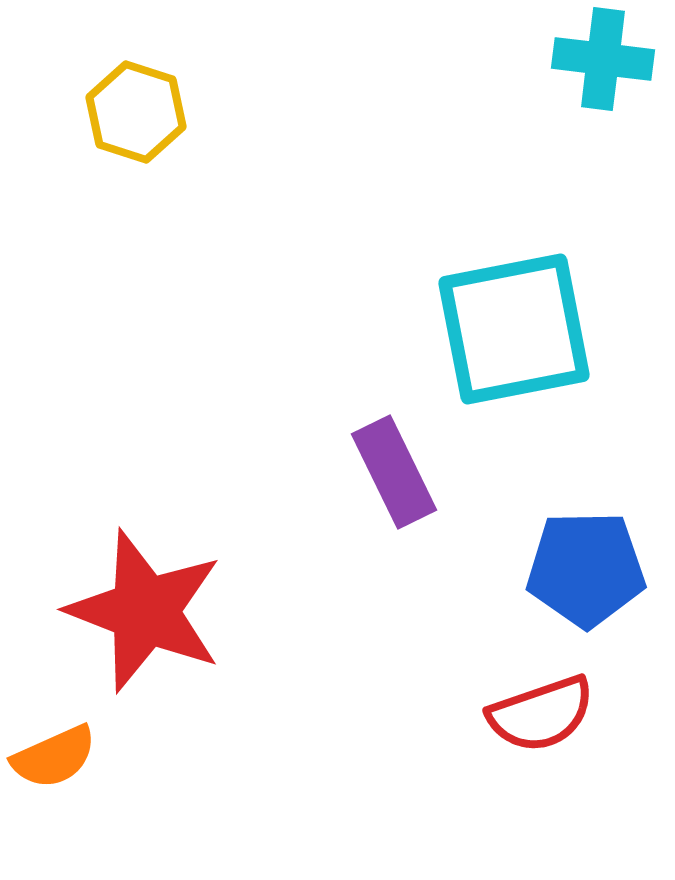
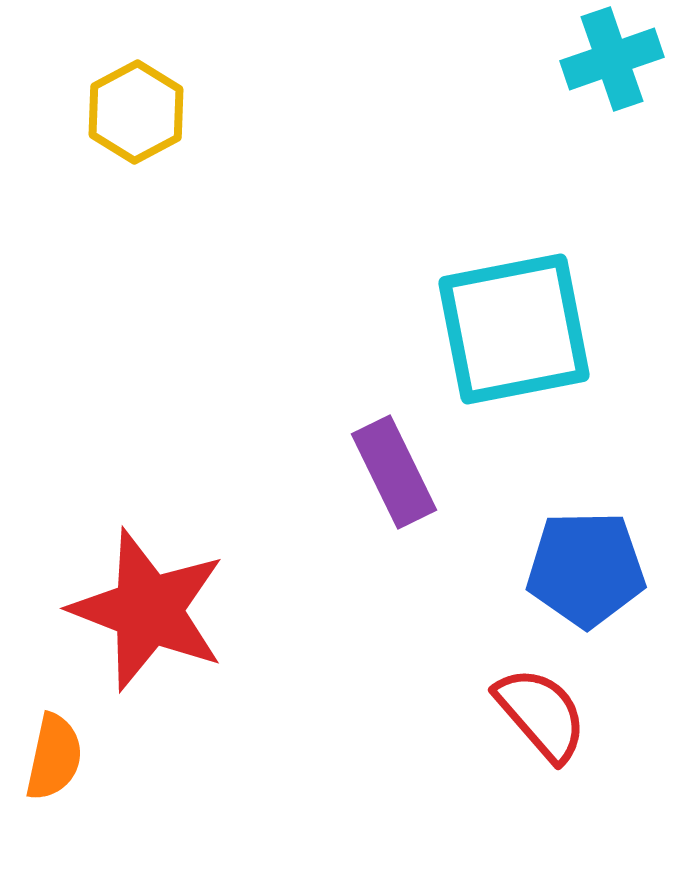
cyan cross: moved 9 px right; rotated 26 degrees counterclockwise
yellow hexagon: rotated 14 degrees clockwise
red star: moved 3 px right, 1 px up
red semicircle: rotated 112 degrees counterclockwise
orange semicircle: rotated 54 degrees counterclockwise
